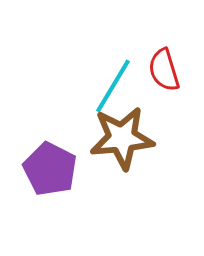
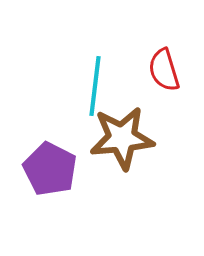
cyan line: moved 18 px left; rotated 24 degrees counterclockwise
